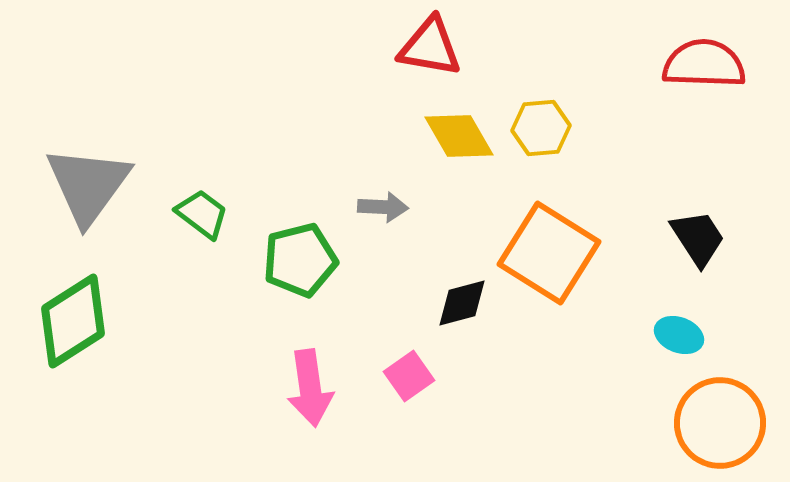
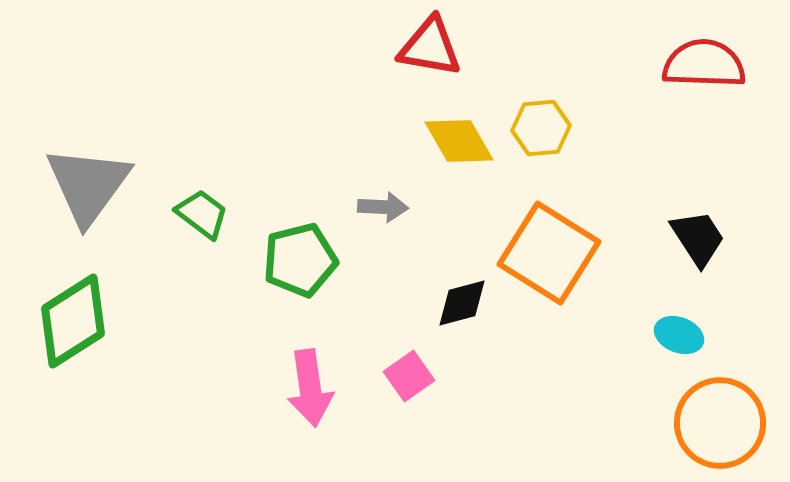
yellow diamond: moved 5 px down
